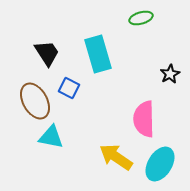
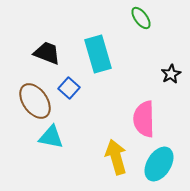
green ellipse: rotated 70 degrees clockwise
black trapezoid: rotated 36 degrees counterclockwise
black star: moved 1 px right
blue square: rotated 15 degrees clockwise
brown ellipse: rotated 6 degrees counterclockwise
yellow arrow: rotated 40 degrees clockwise
cyan ellipse: moved 1 px left
